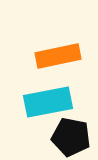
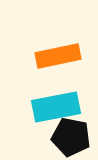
cyan rectangle: moved 8 px right, 5 px down
